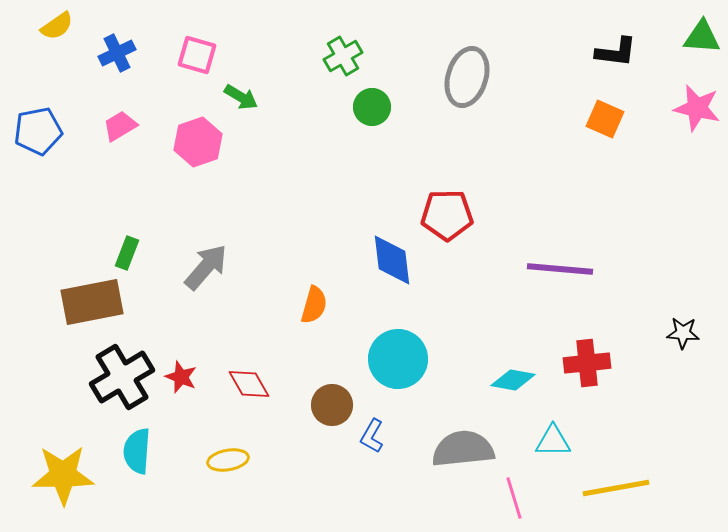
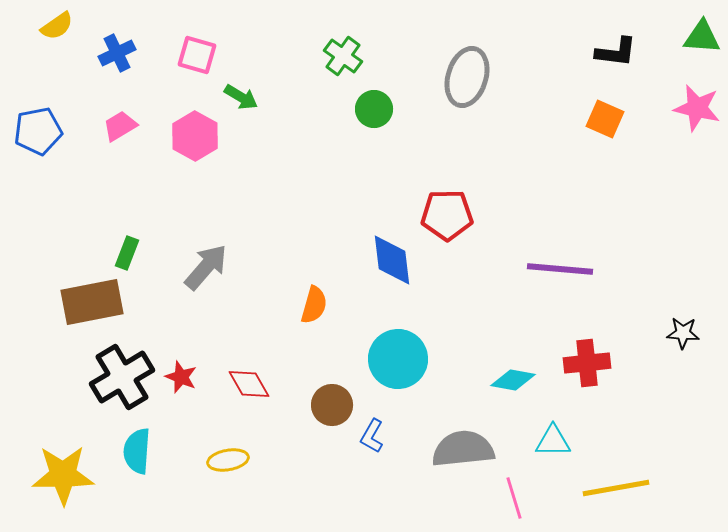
green cross: rotated 24 degrees counterclockwise
green circle: moved 2 px right, 2 px down
pink hexagon: moved 3 px left, 6 px up; rotated 12 degrees counterclockwise
